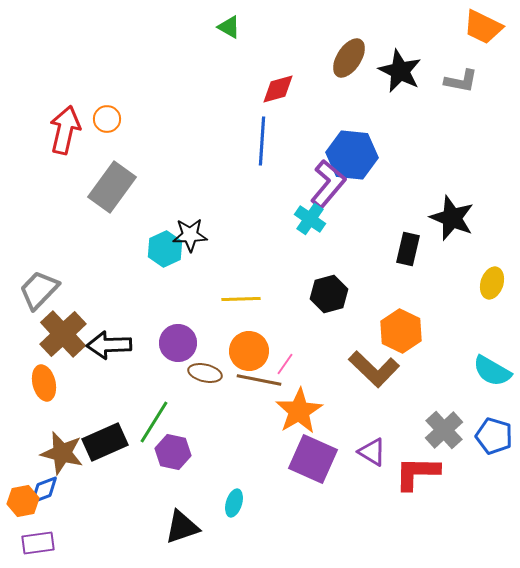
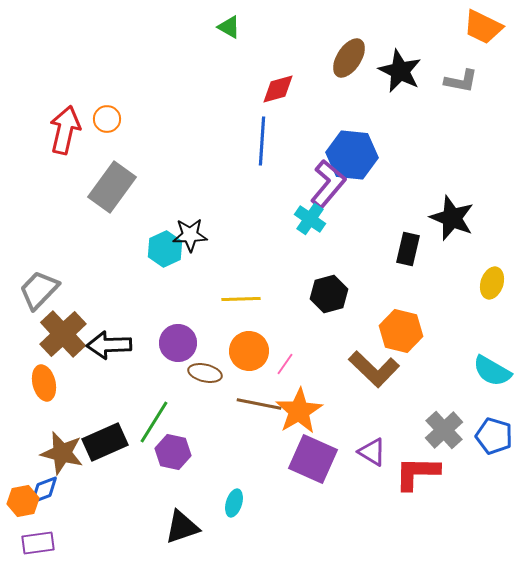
orange hexagon at (401, 331): rotated 12 degrees counterclockwise
brown line at (259, 380): moved 24 px down
